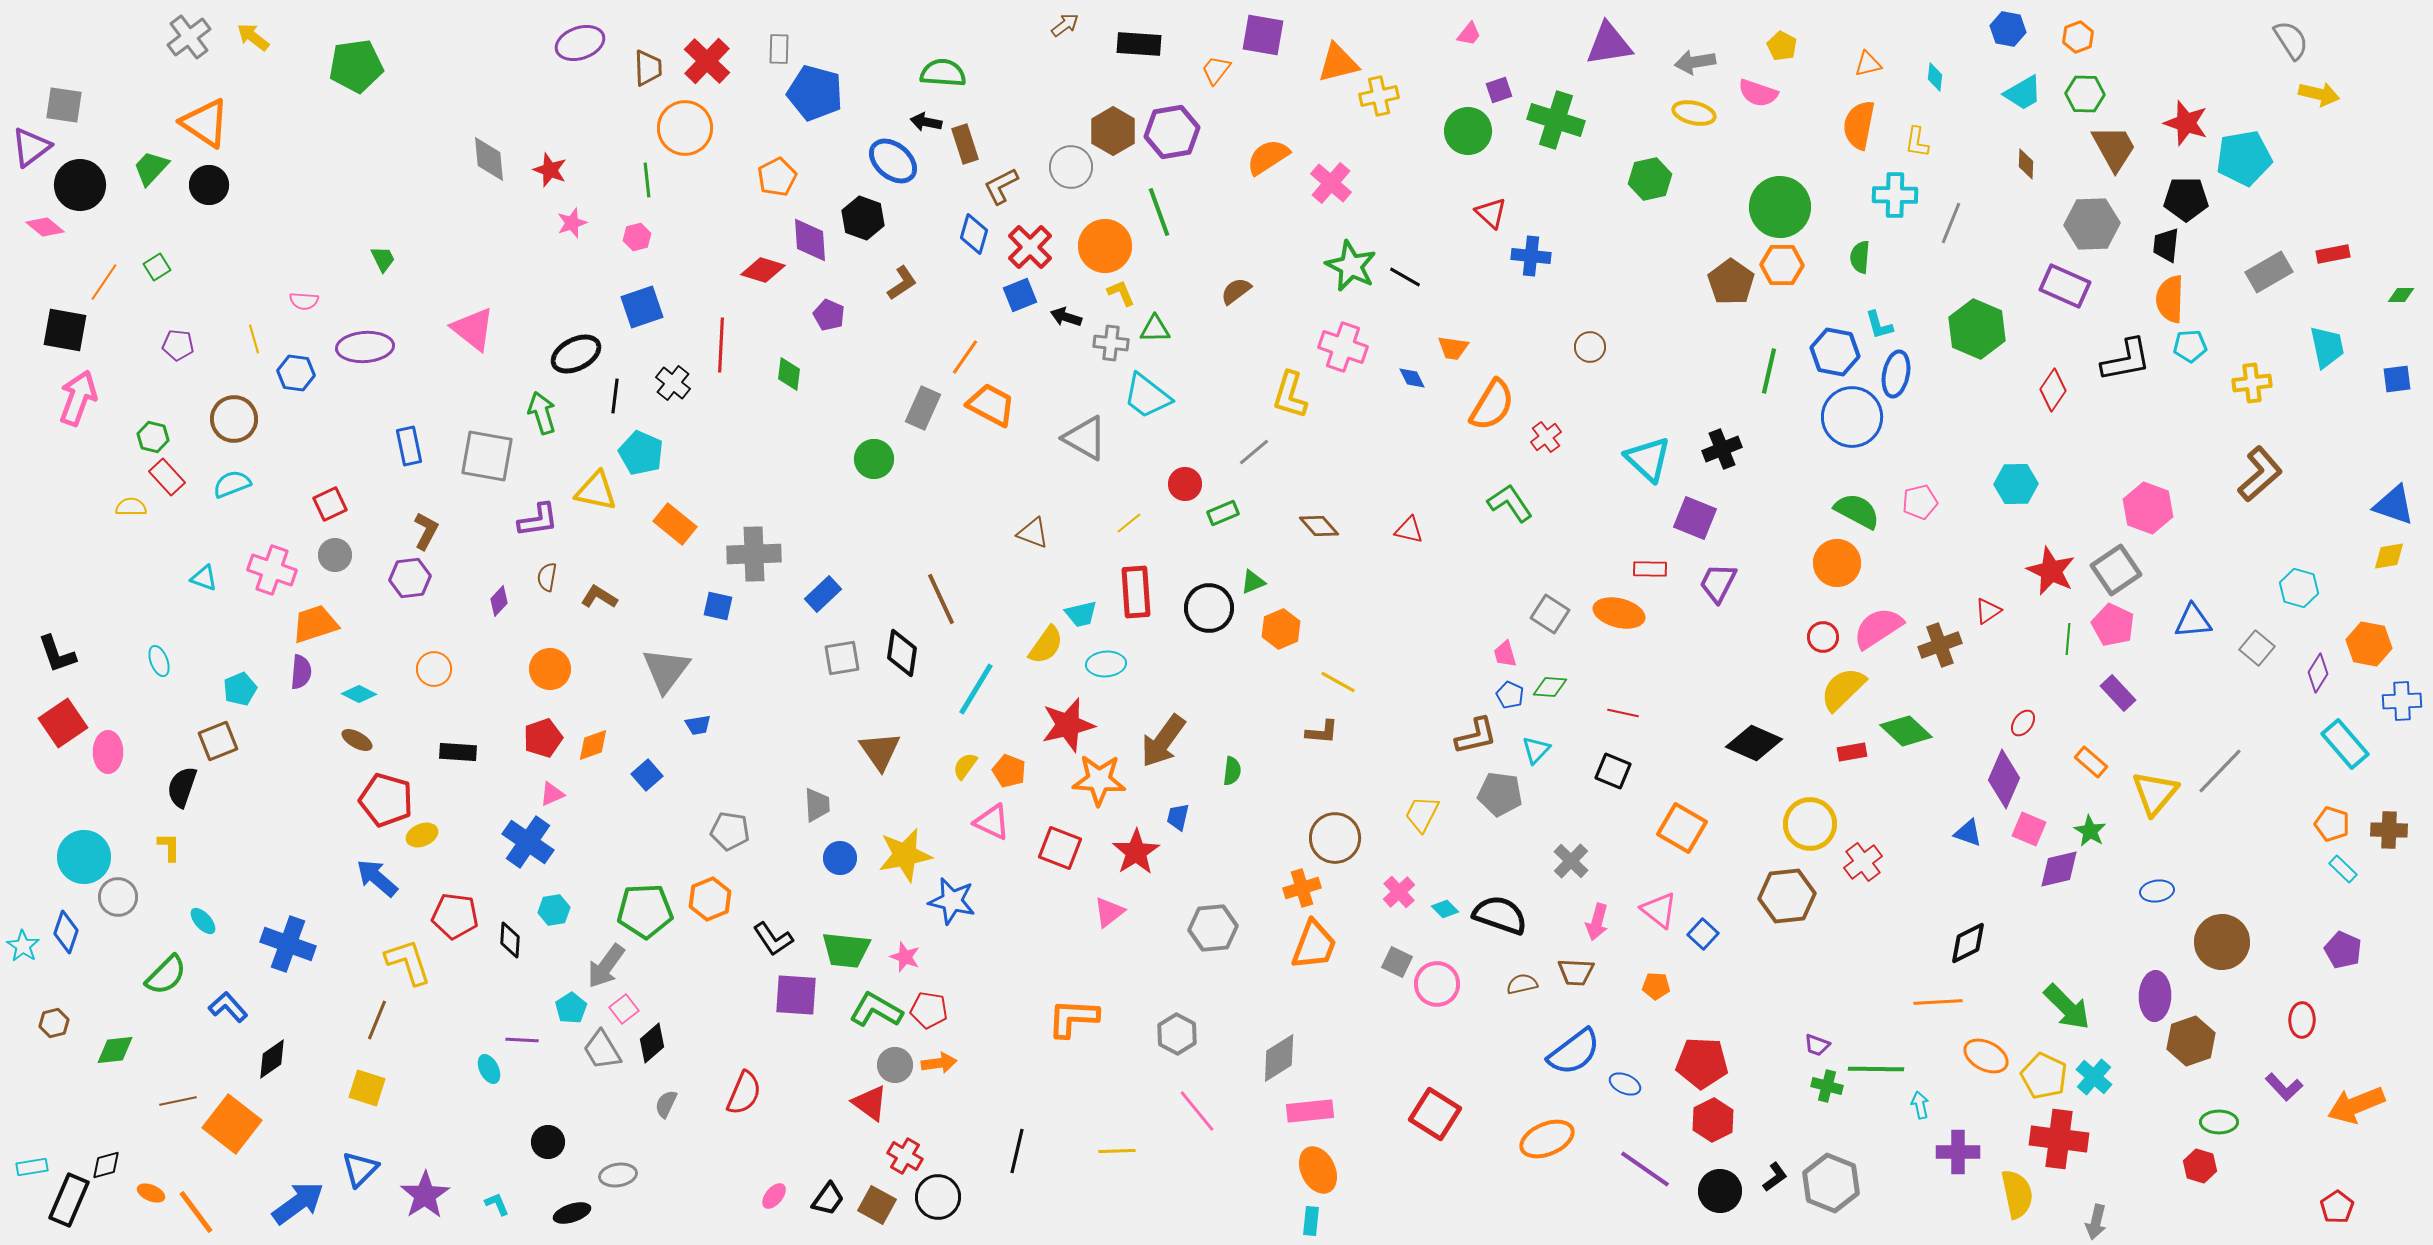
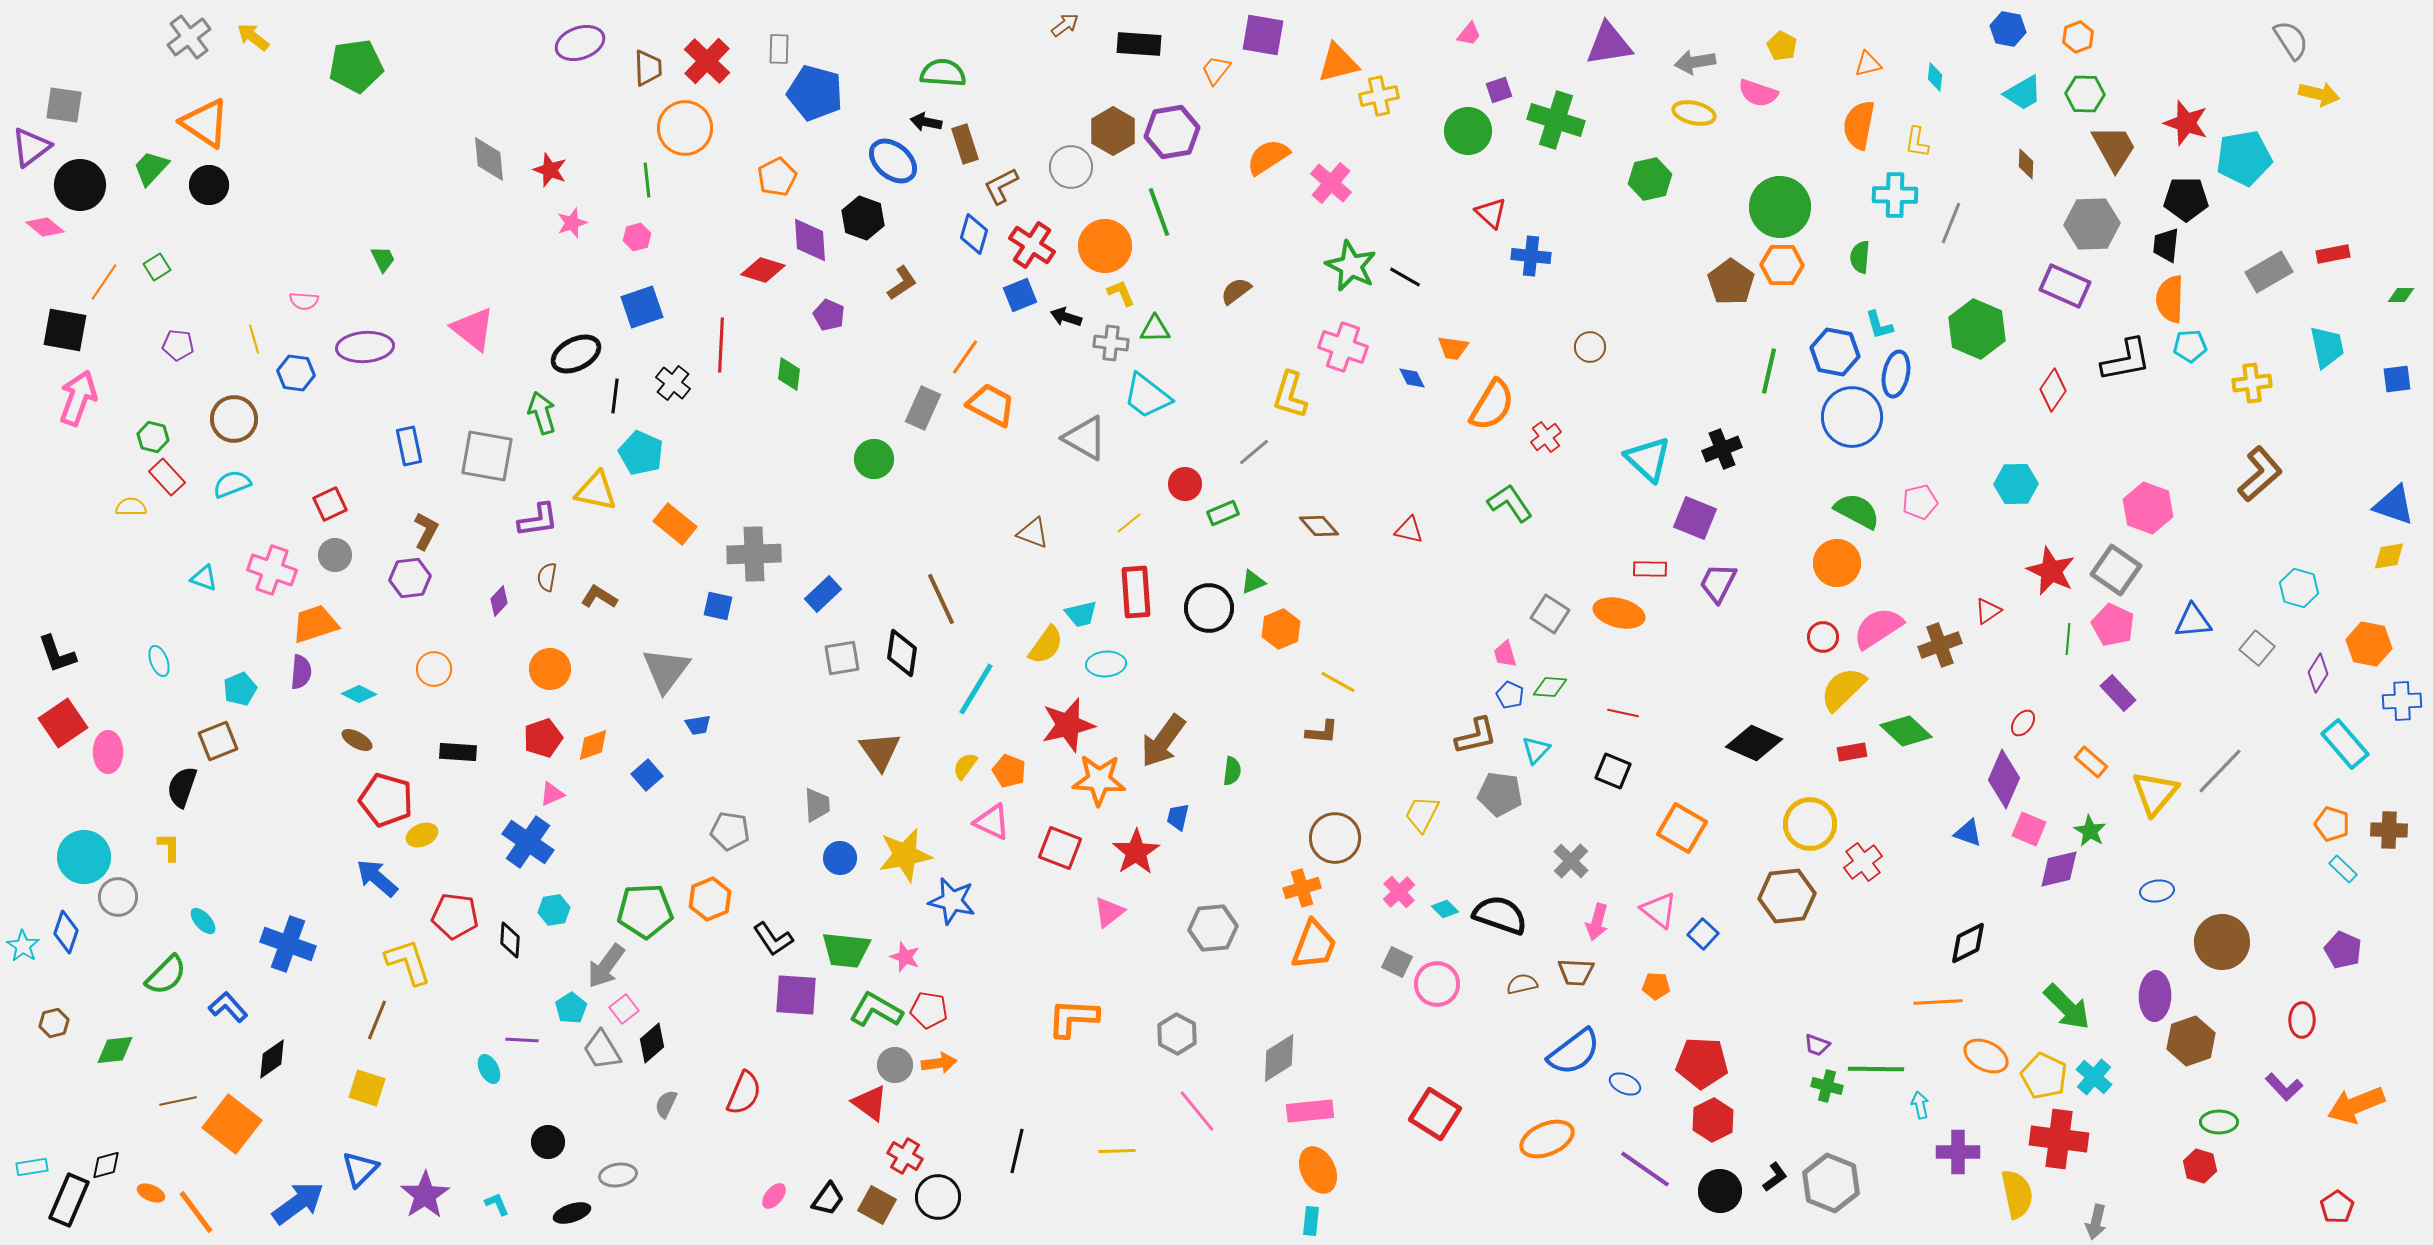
red cross at (1030, 247): moved 2 px right, 2 px up; rotated 12 degrees counterclockwise
gray square at (2116, 570): rotated 21 degrees counterclockwise
